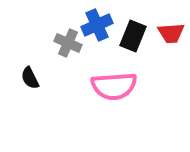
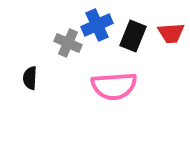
black semicircle: rotated 30 degrees clockwise
